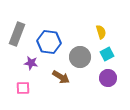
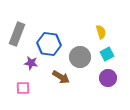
blue hexagon: moved 2 px down
